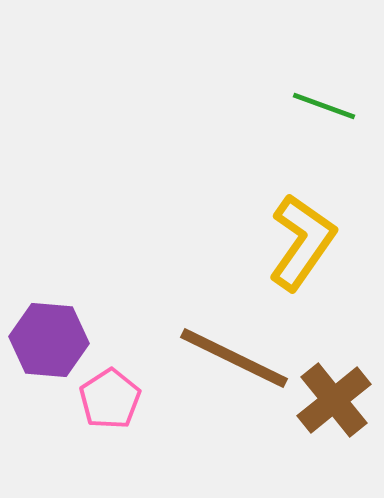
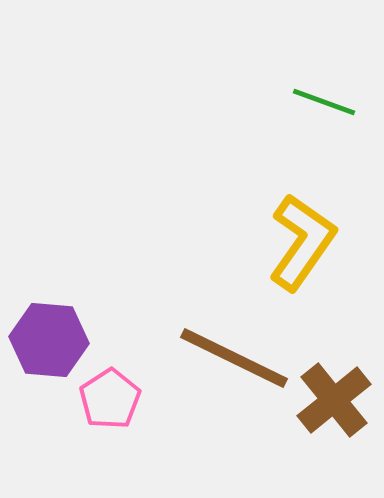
green line: moved 4 px up
